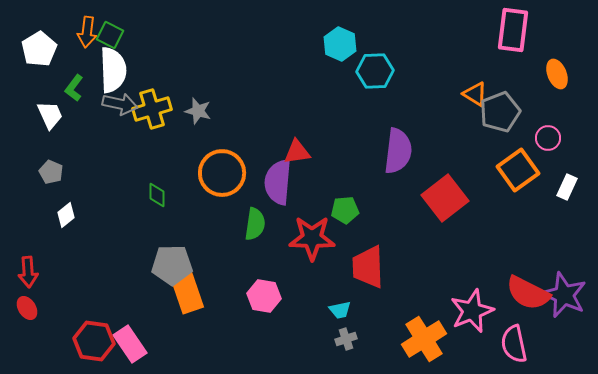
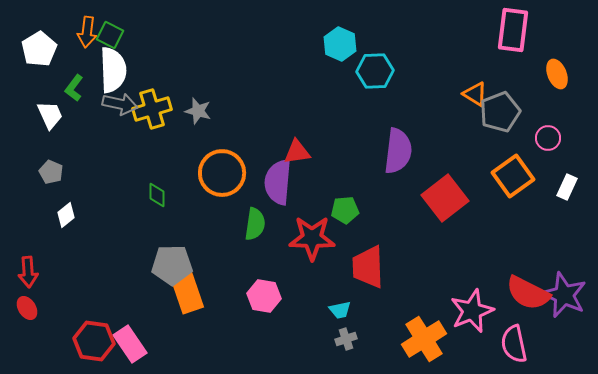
orange square at (518, 170): moved 5 px left, 6 px down
